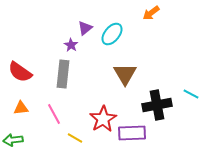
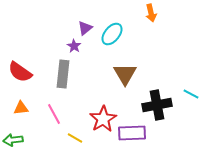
orange arrow: rotated 66 degrees counterclockwise
purple star: moved 3 px right, 1 px down
